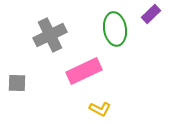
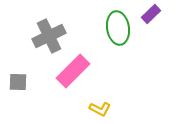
green ellipse: moved 3 px right, 1 px up
gray cross: moved 1 px left, 1 px down
pink rectangle: moved 11 px left; rotated 20 degrees counterclockwise
gray square: moved 1 px right, 1 px up
